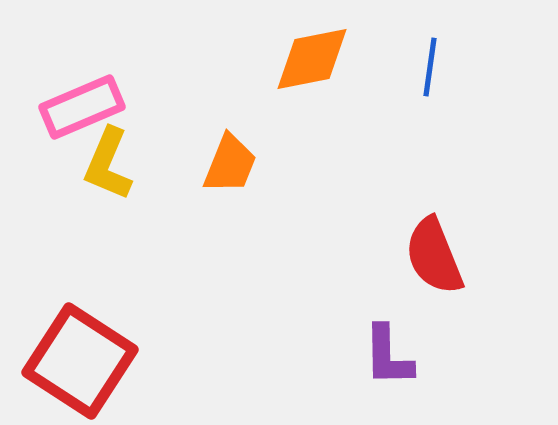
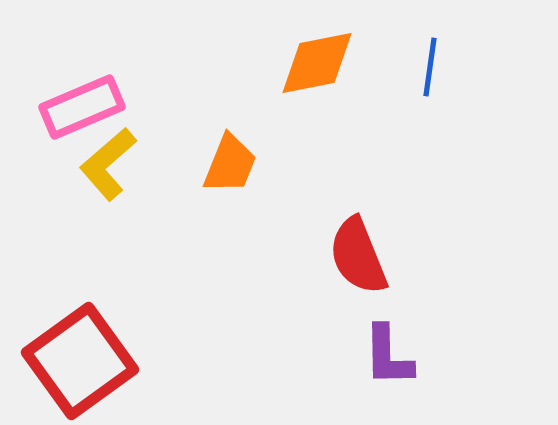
orange diamond: moved 5 px right, 4 px down
yellow L-shape: rotated 26 degrees clockwise
red semicircle: moved 76 px left
red square: rotated 21 degrees clockwise
